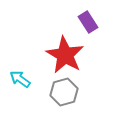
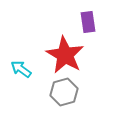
purple rectangle: rotated 25 degrees clockwise
cyan arrow: moved 1 px right, 10 px up
